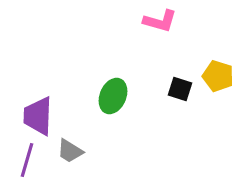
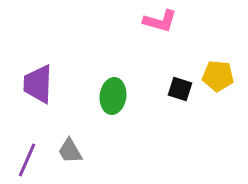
yellow pentagon: rotated 12 degrees counterclockwise
green ellipse: rotated 16 degrees counterclockwise
purple trapezoid: moved 32 px up
gray trapezoid: rotated 28 degrees clockwise
purple line: rotated 8 degrees clockwise
